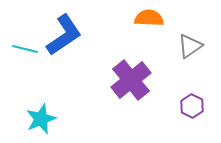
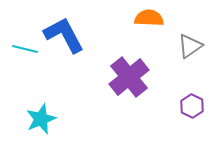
blue L-shape: rotated 84 degrees counterclockwise
purple cross: moved 2 px left, 3 px up
